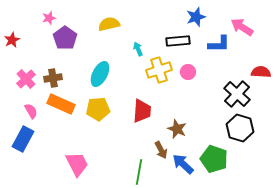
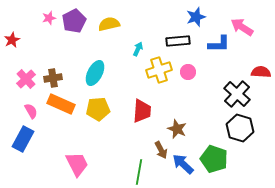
purple pentagon: moved 9 px right, 17 px up; rotated 10 degrees clockwise
cyan arrow: rotated 48 degrees clockwise
cyan ellipse: moved 5 px left, 1 px up
